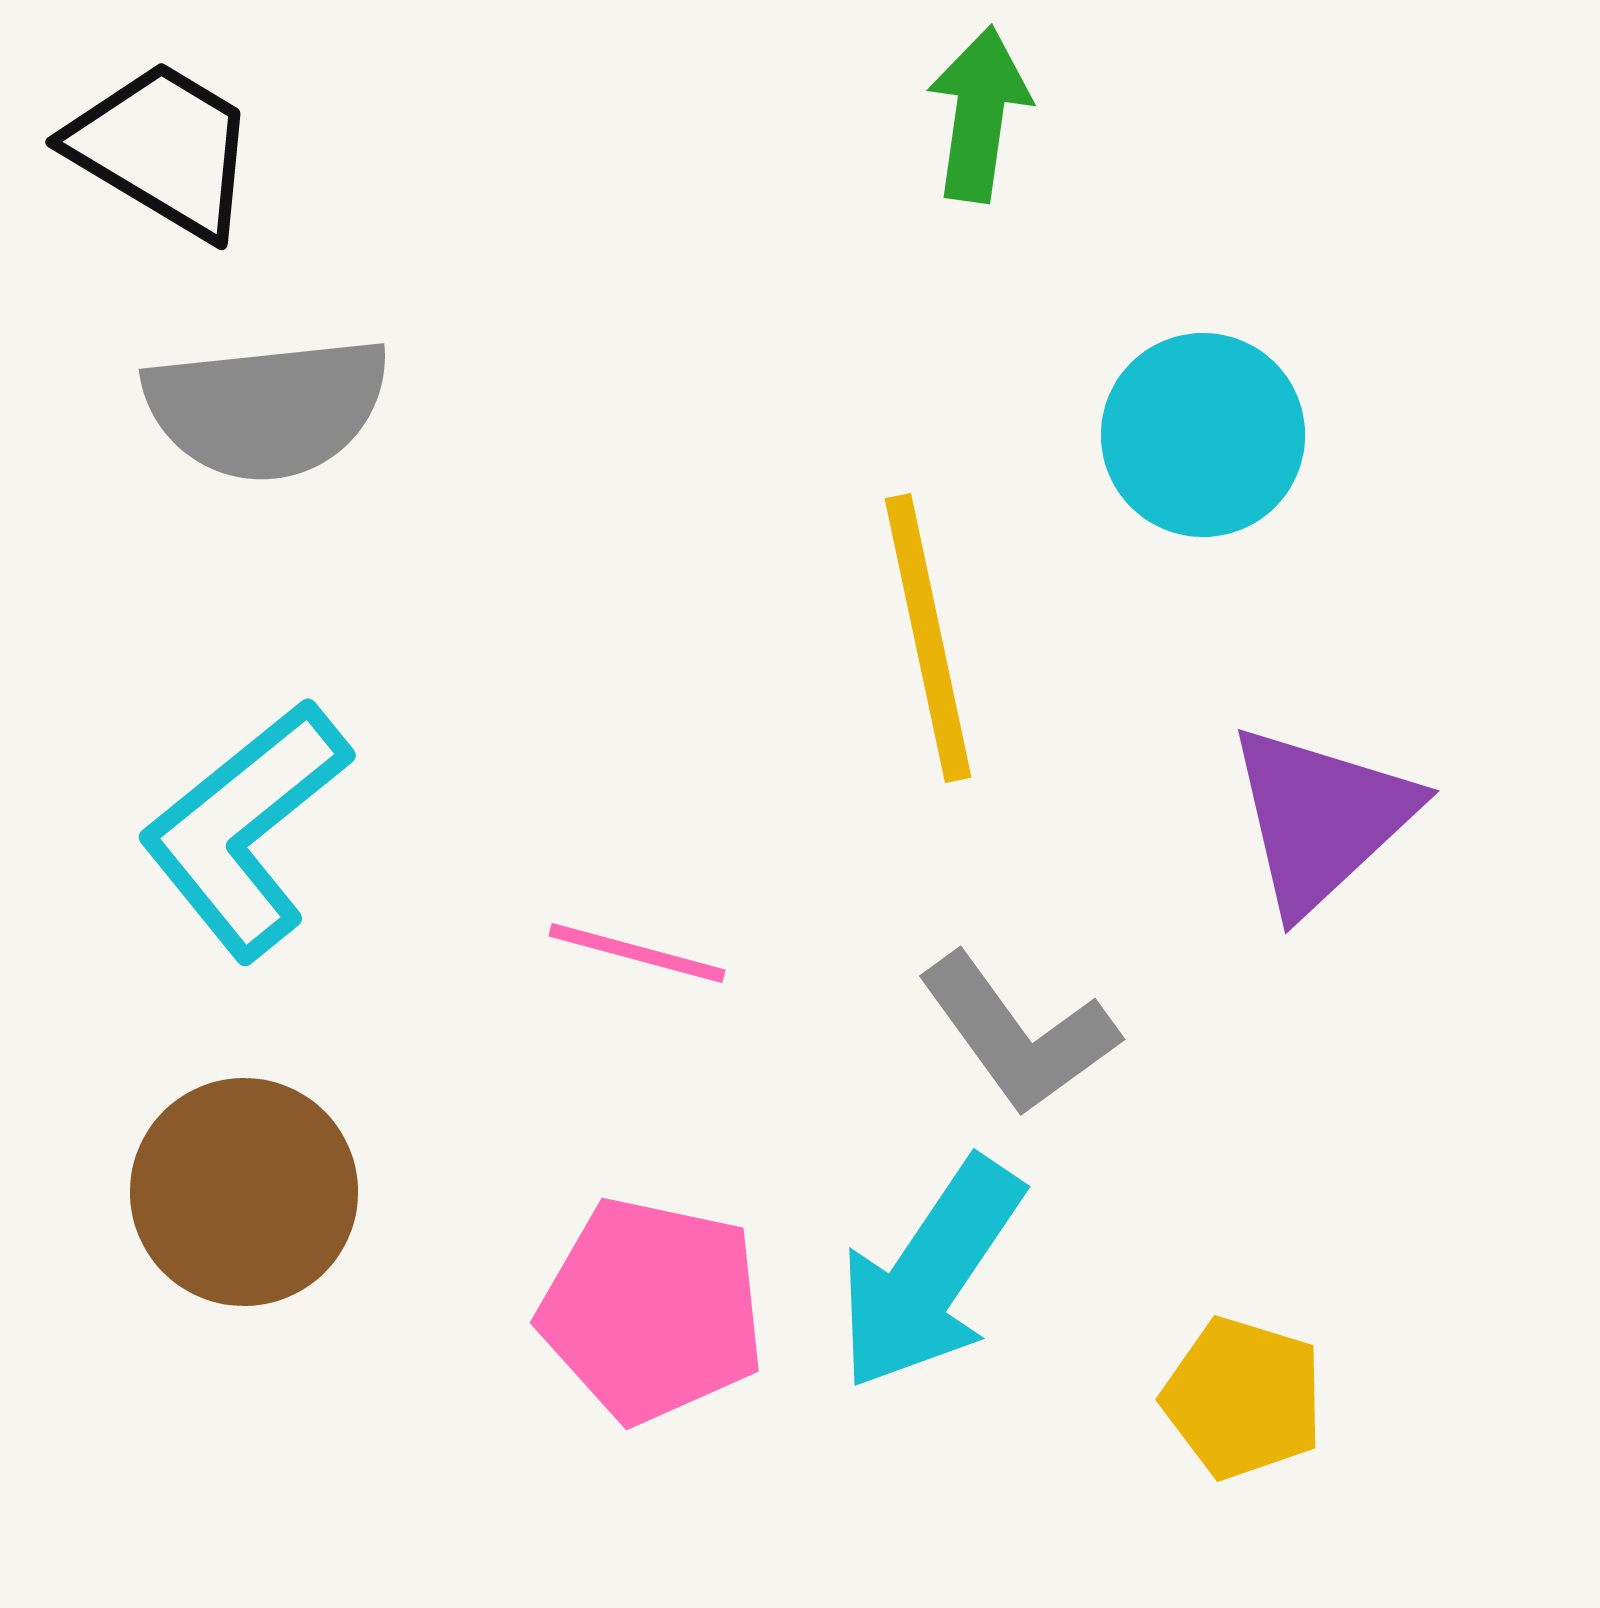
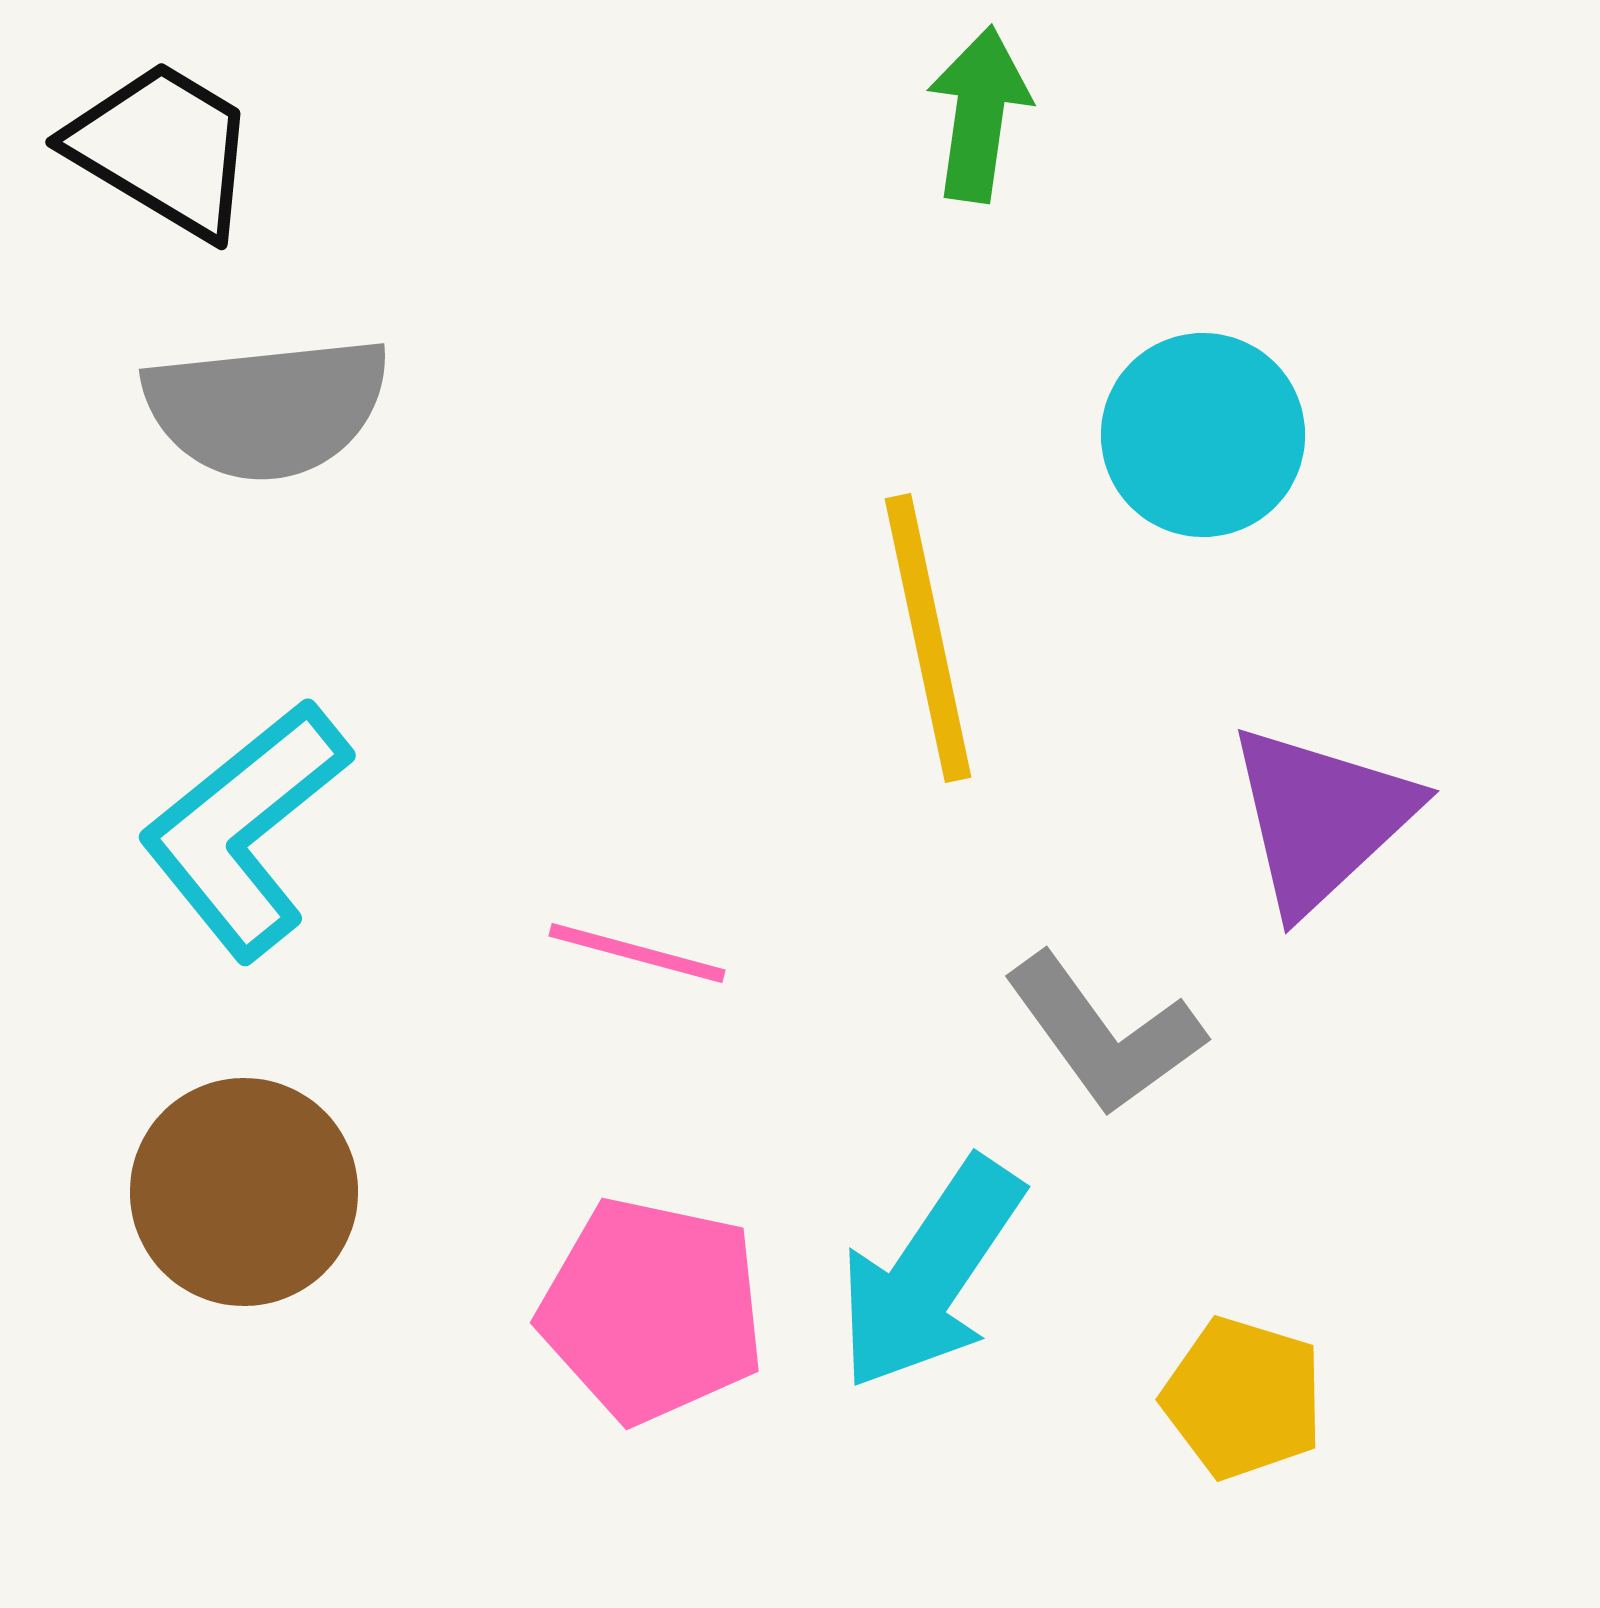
gray L-shape: moved 86 px right
